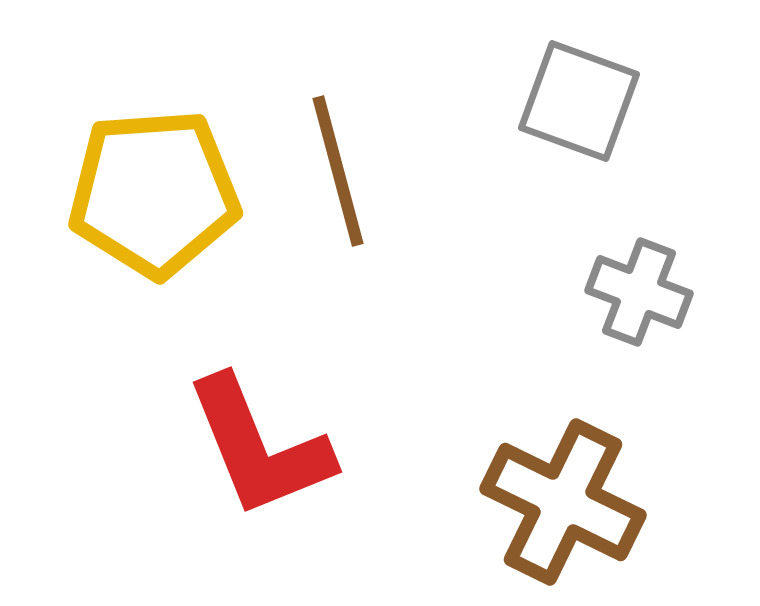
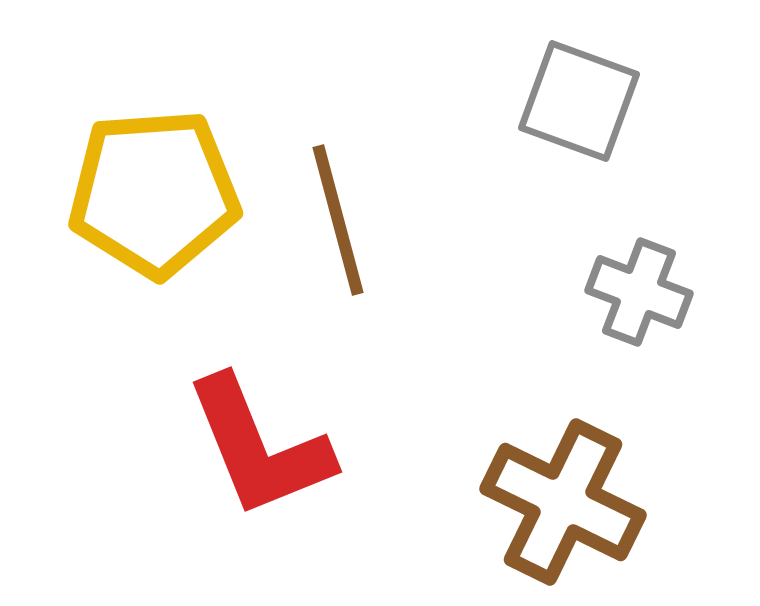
brown line: moved 49 px down
